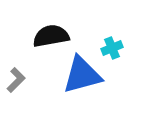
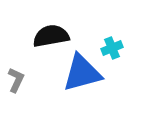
blue triangle: moved 2 px up
gray L-shape: rotated 20 degrees counterclockwise
